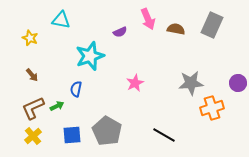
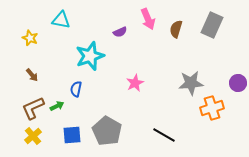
brown semicircle: rotated 84 degrees counterclockwise
